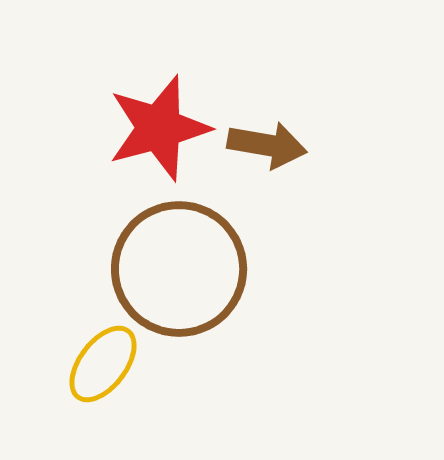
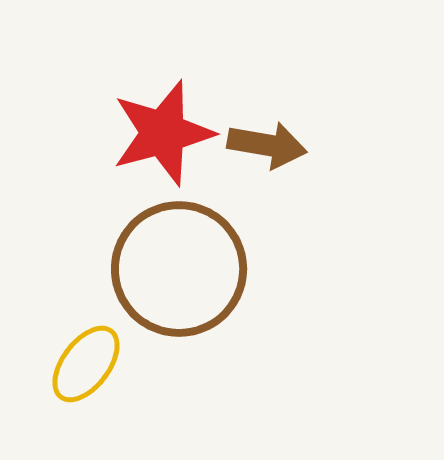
red star: moved 4 px right, 5 px down
yellow ellipse: moved 17 px left
